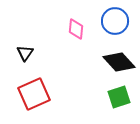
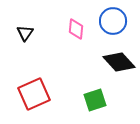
blue circle: moved 2 px left
black triangle: moved 20 px up
green square: moved 24 px left, 3 px down
